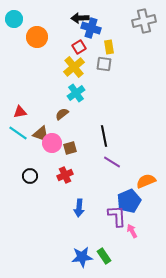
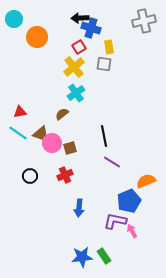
purple L-shape: moved 2 px left, 5 px down; rotated 75 degrees counterclockwise
